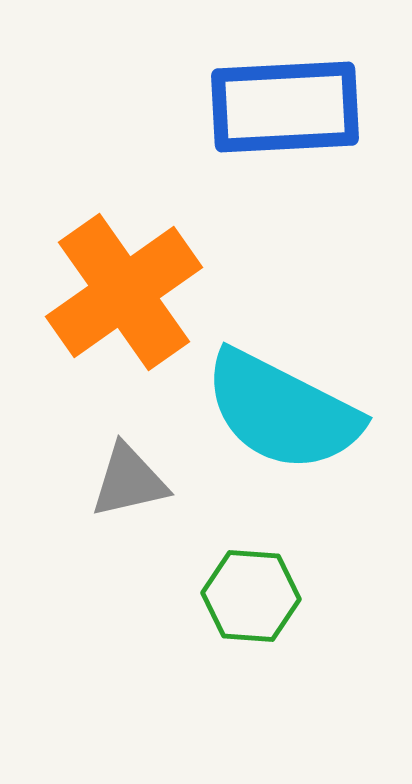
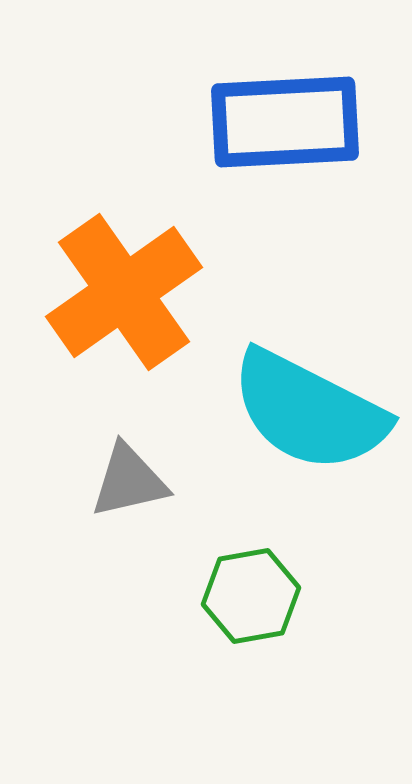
blue rectangle: moved 15 px down
cyan semicircle: moved 27 px right
green hexagon: rotated 14 degrees counterclockwise
